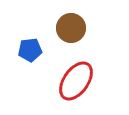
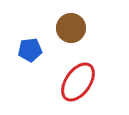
red ellipse: moved 2 px right, 1 px down
